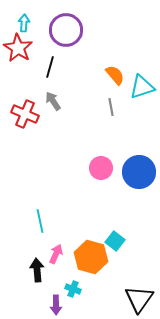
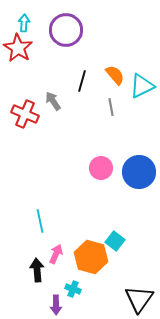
black line: moved 32 px right, 14 px down
cyan triangle: moved 1 px up; rotated 8 degrees counterclockwise
